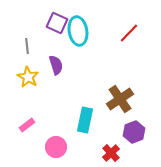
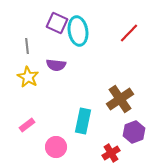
purple semicircle: rotated 114 degrees clockwise
cyan rectangle: moved 2 px left, 1 px down
red cross: rotated 12 degrees clockwise
